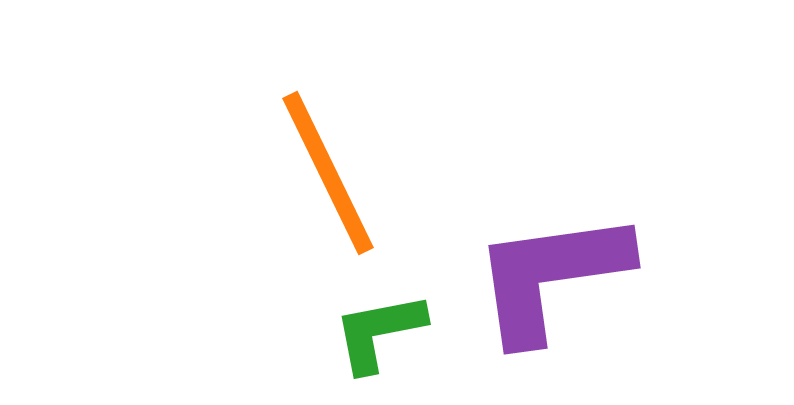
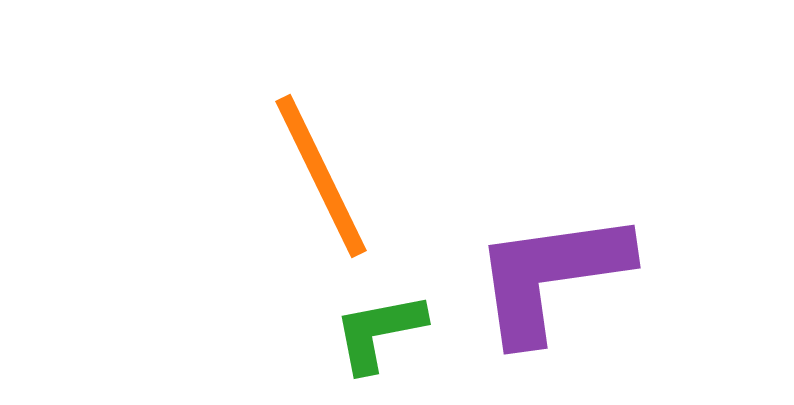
orange line: moved 7 px left, 3 px down
